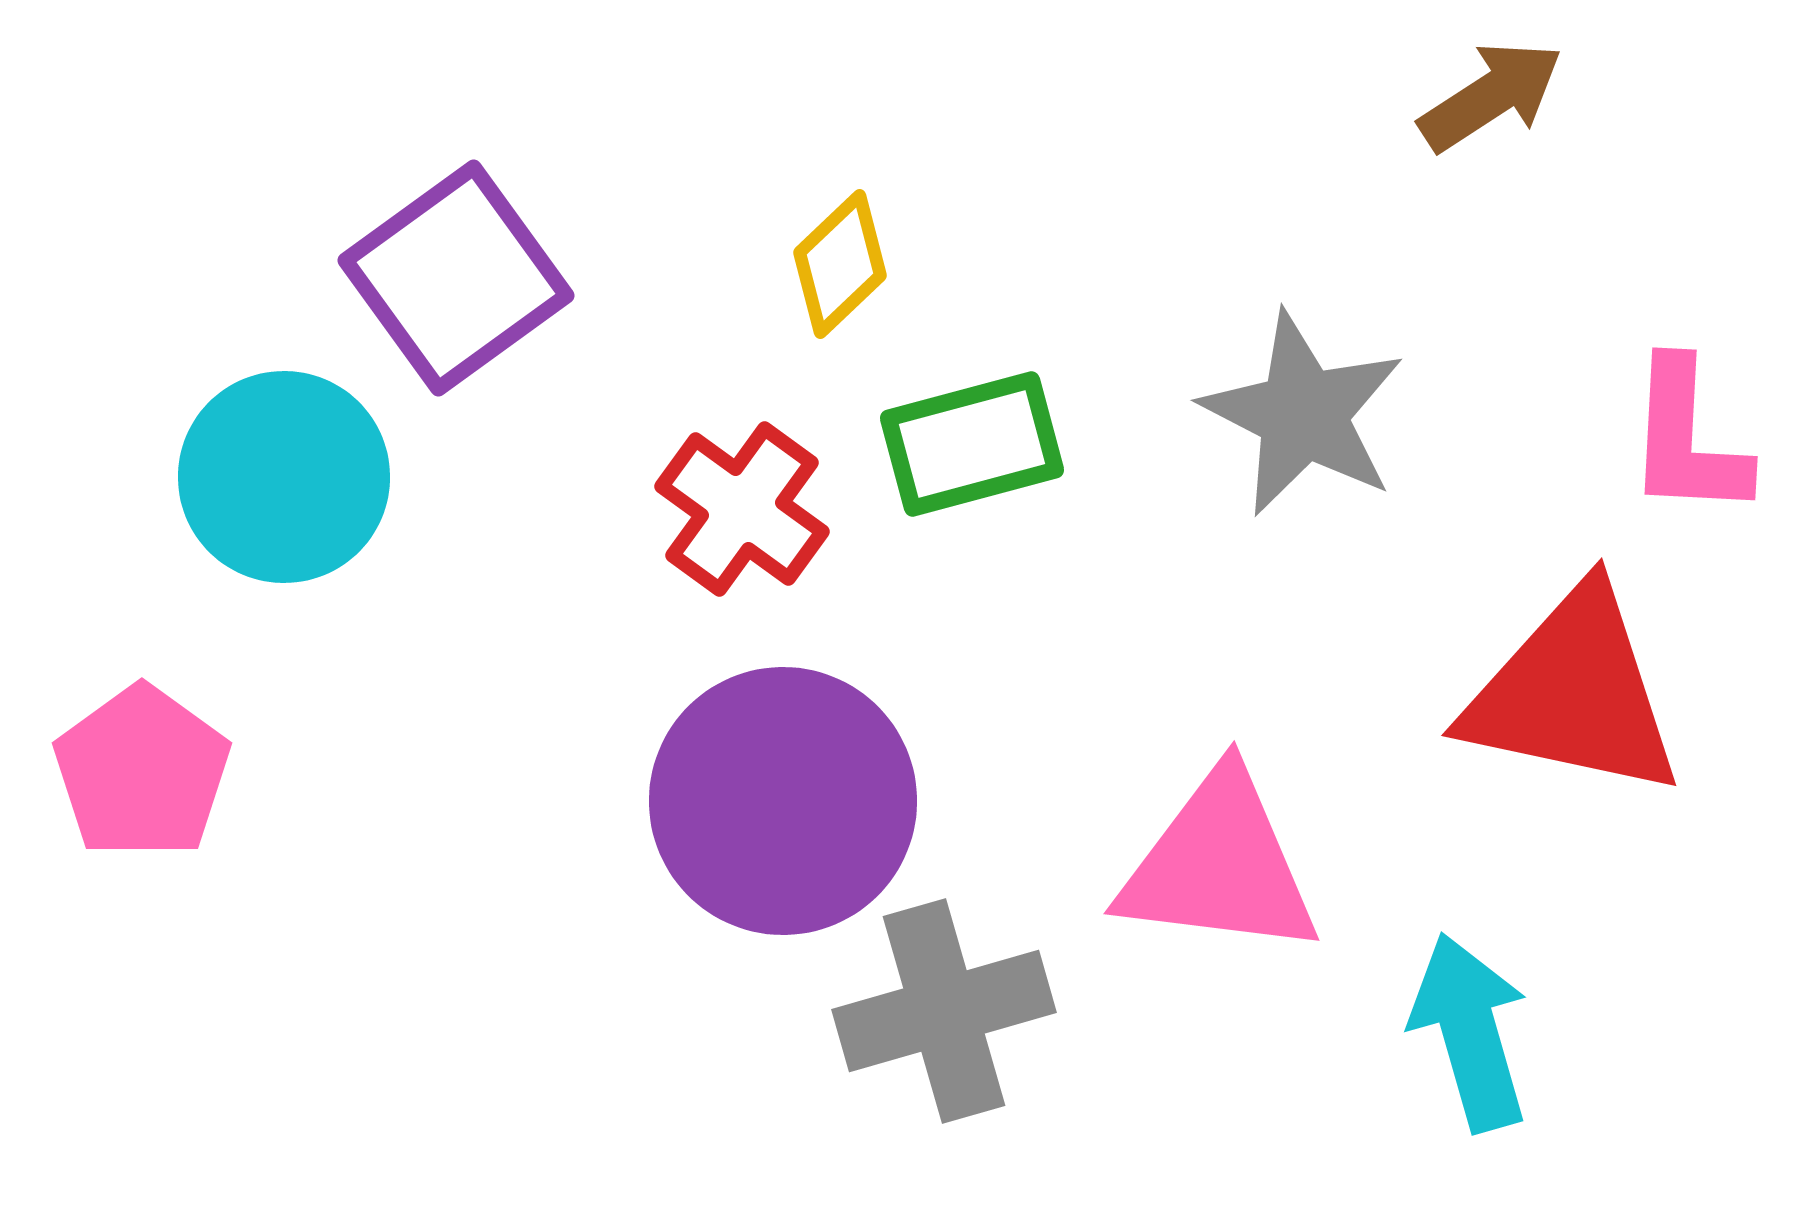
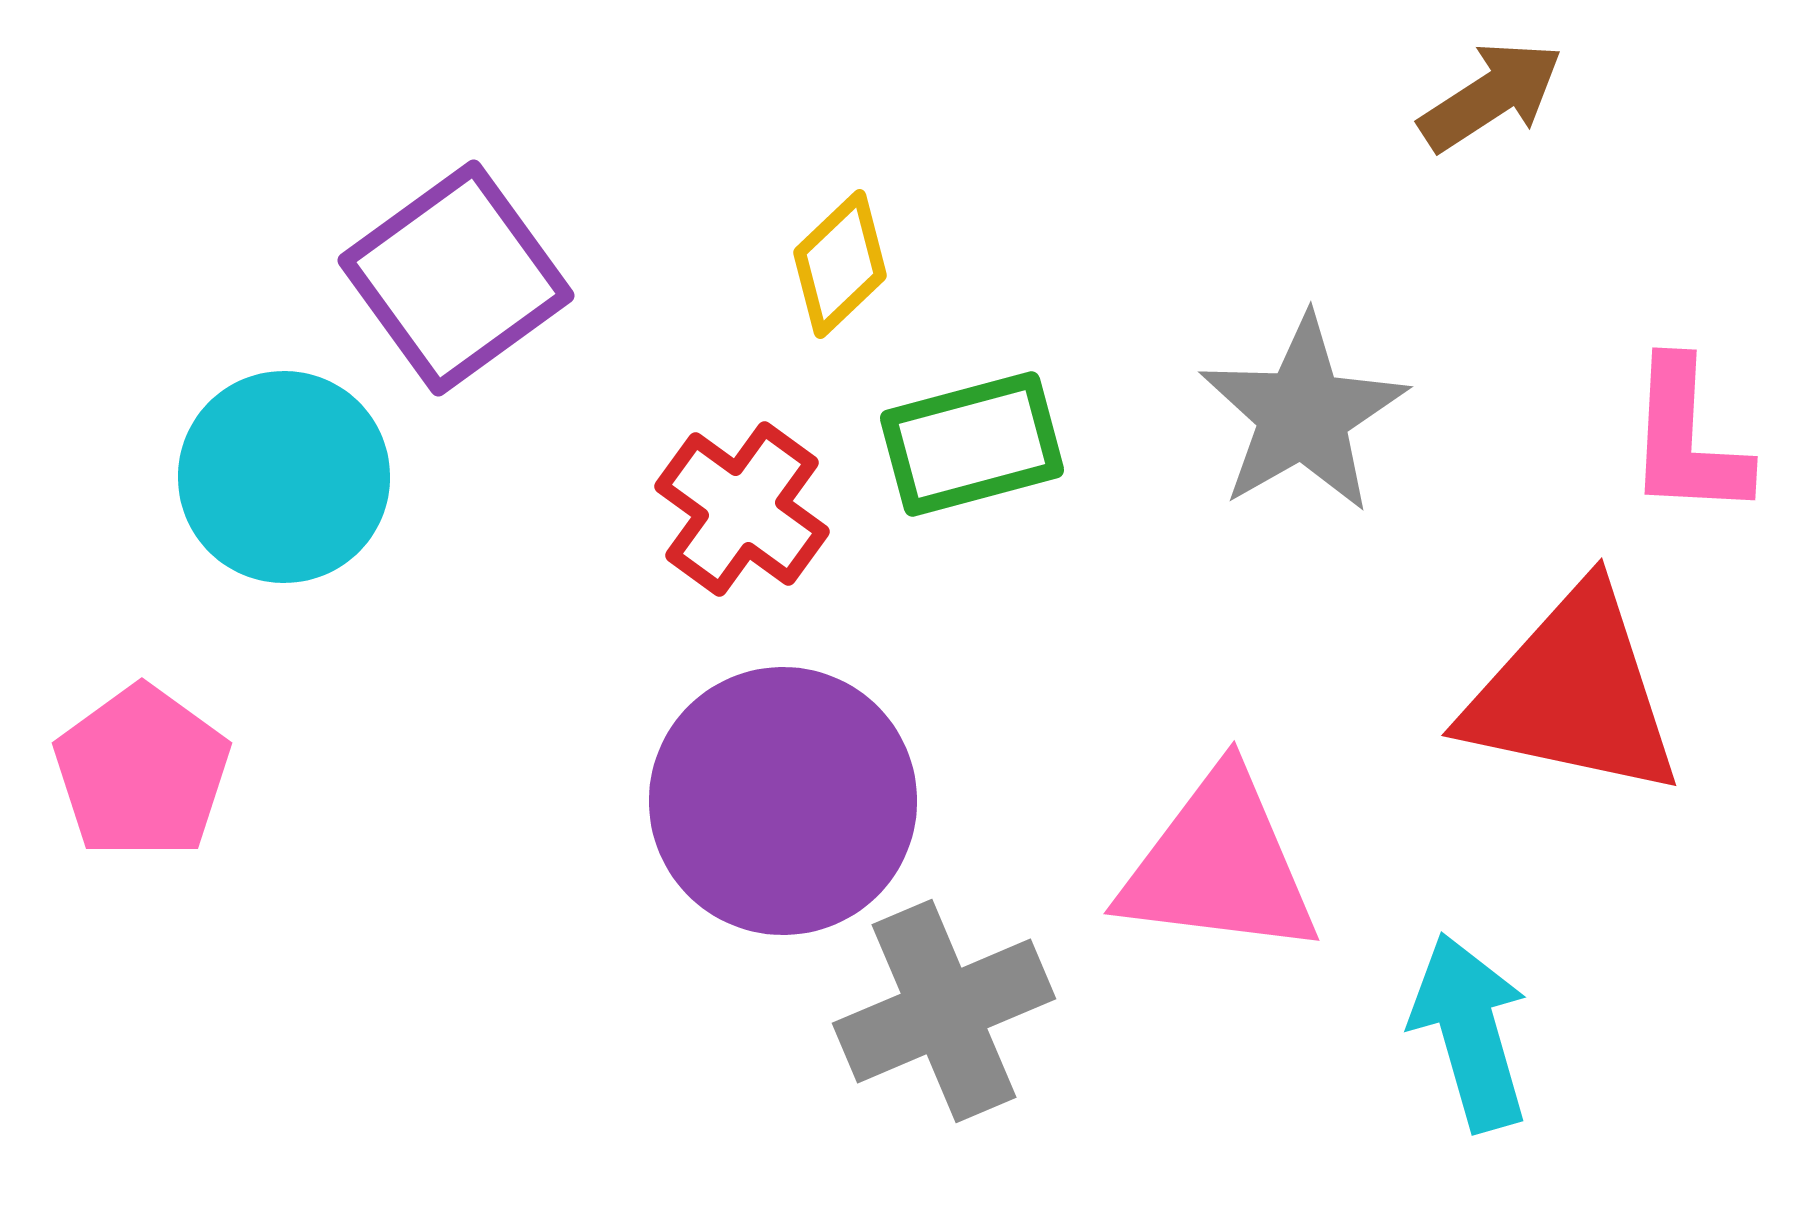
gray star: rotated 15 degrees clockwise
gray cross: rotated 7 degrees counterclockwise
